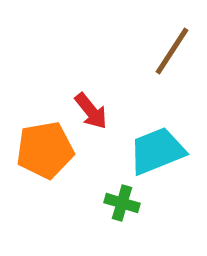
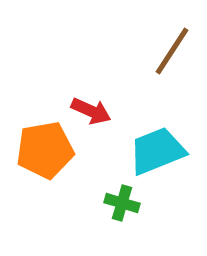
red arrow: rotated 27 degrees counterclockwise
